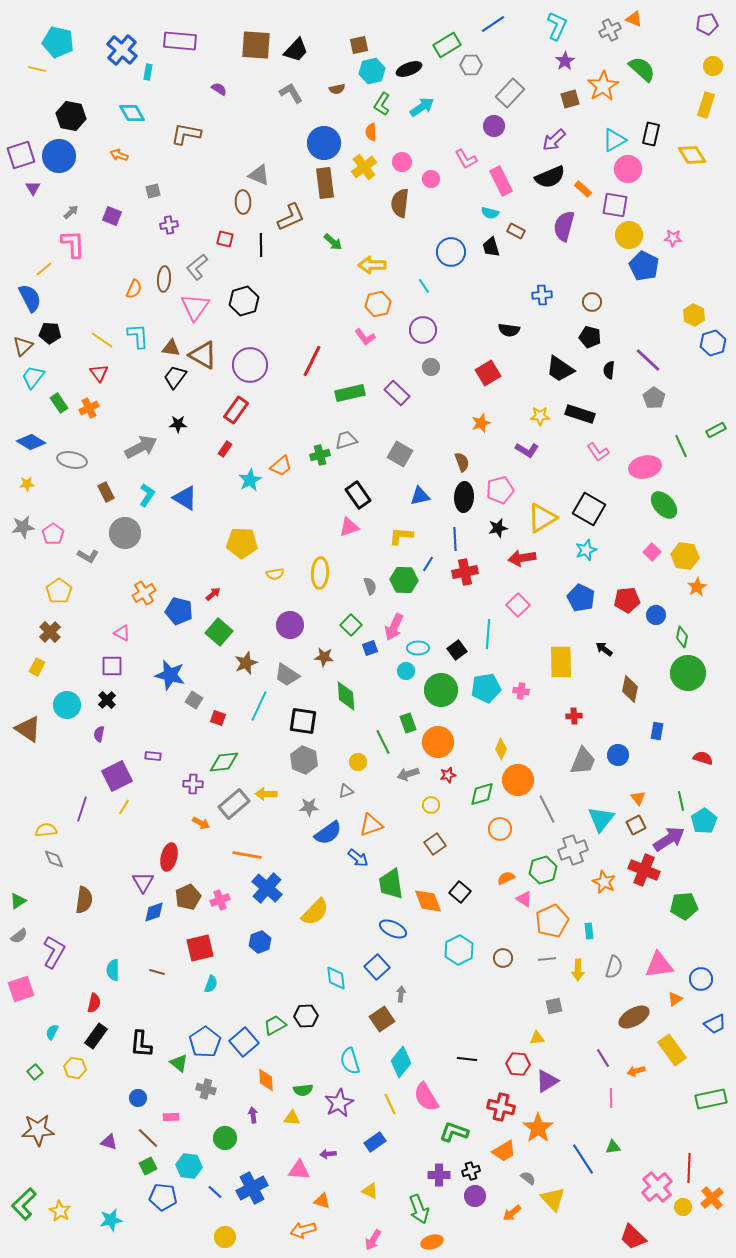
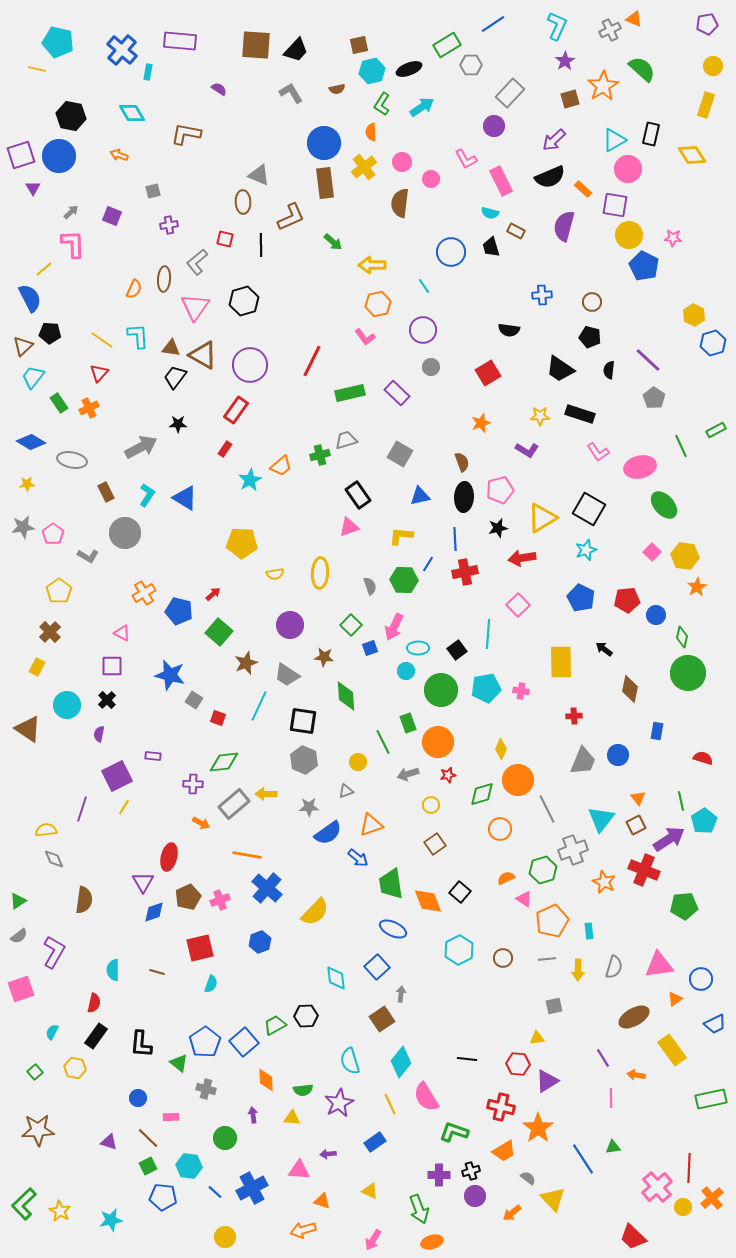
gray L-shape at (197, 267): moved 5 px up
red triangle at (99, 373): rotated 18 degrees clockwise
pink ellipse at (645, 467): moved 5 px left
orange arrow at (636, 1071): moved 4 px down; rotated 24 degrees clockwise
